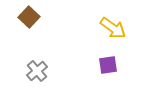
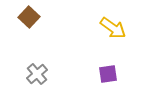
purple square: moved 9 px down
gray cross: moved 3 px down
